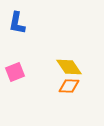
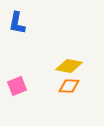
yellow diamond: moved 1 px up; rotated 44 degrees counterclockwise
pink square: moved 2 px right, 14 px down
